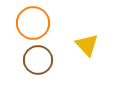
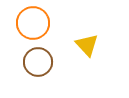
brown circle: moved 2 px down
